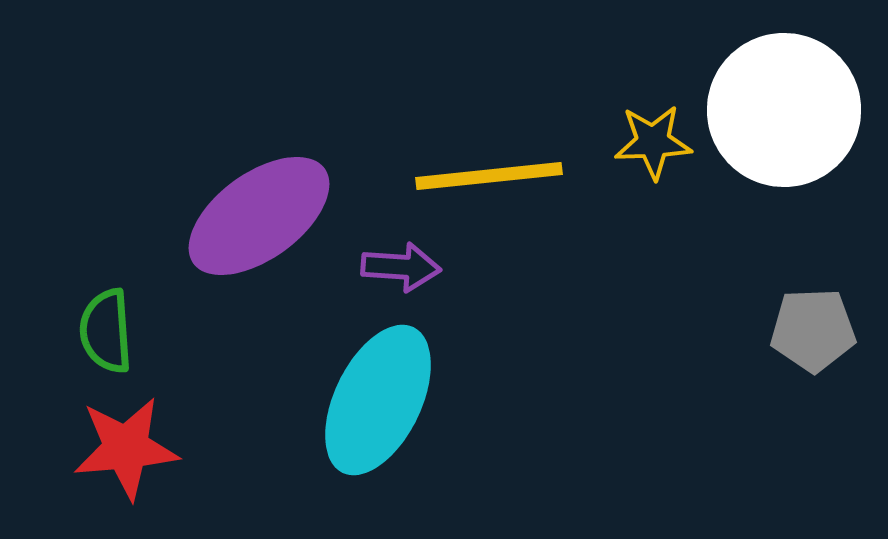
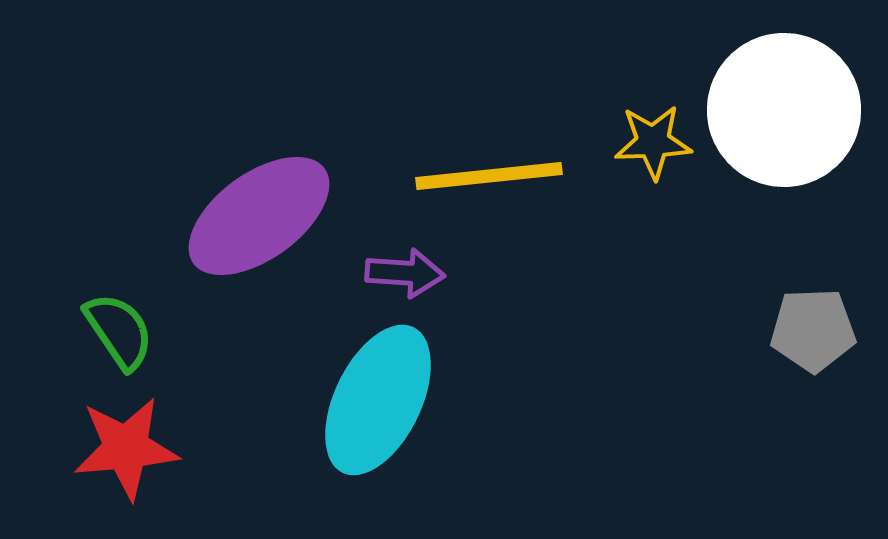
purple arrow: moved 4 px right, 6 px down
green semicircle: moved 13 px right; rotated 150 degrees clockwise
